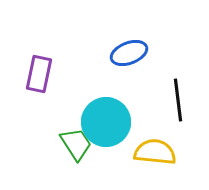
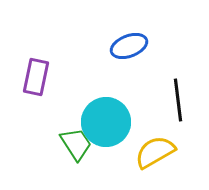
blue ellipse: moved 7 px up
purple rectangle: moved 3 px left, 3 px down
yellow semicircle: rotated 36 degrees counterclockwise
